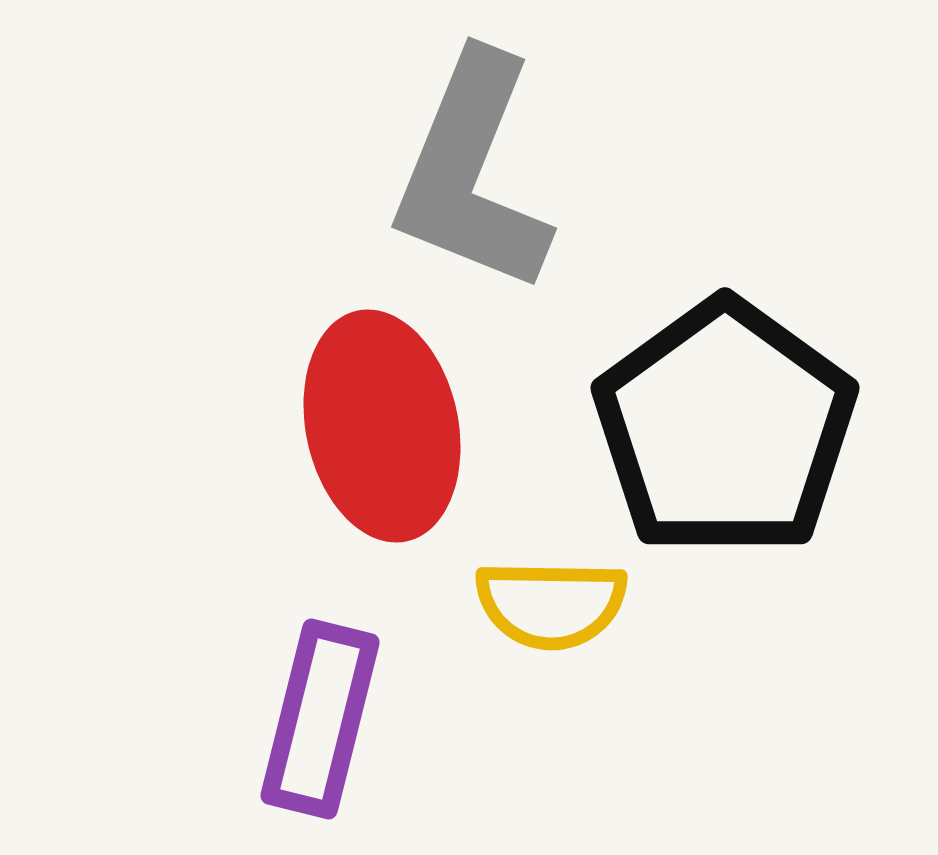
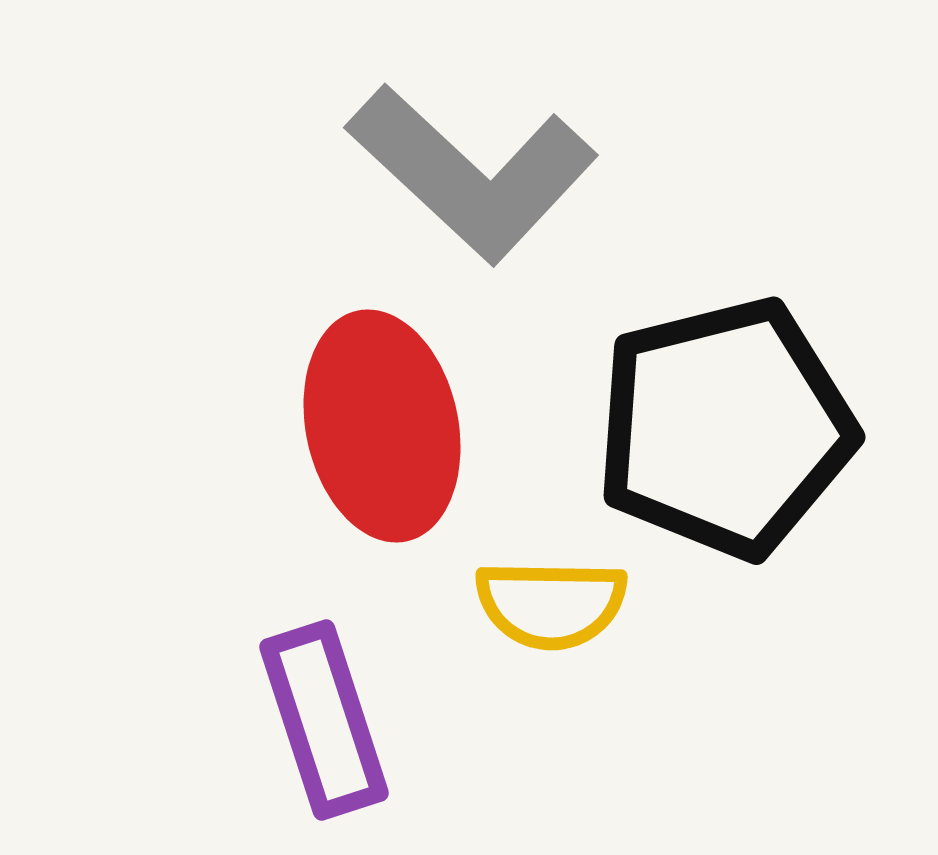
gray L-shape: rotated 69 degrees counterclockwise
black pentagon: rotated 22 degrees clockwise
purple rectangle: moved 4 px right, 1 px down; rotated 32 degrees counterclockwise
